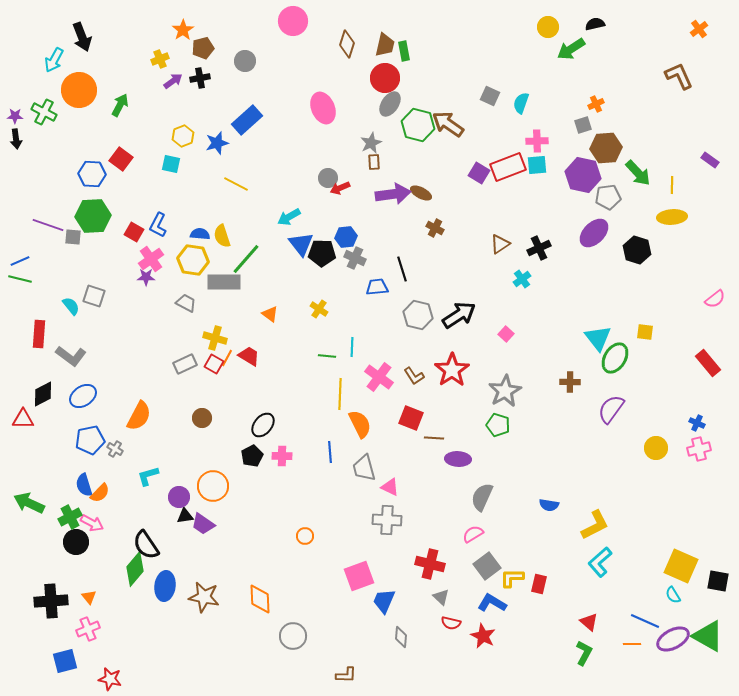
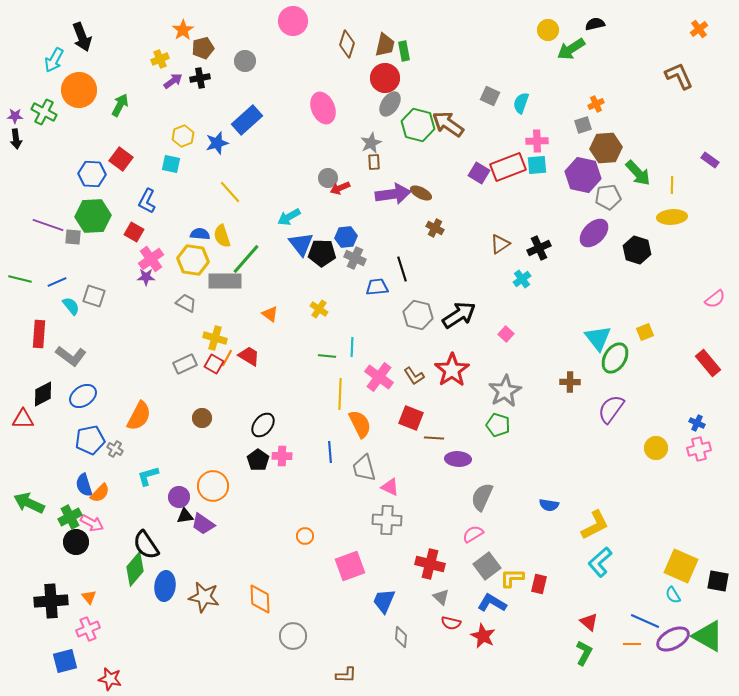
yellow circle at (548, 27): moved 3 px down
yellow line at (236, 184): moved 6 px left, 8 px down; rotated 20 degrees clockwise
blue L-shape at (158, 225): moved 11 px left, 24 px up
blue line at (20, 261): moved 37 px right, 21 px down
gray rectangle at (224, 282): moved 1 px right, 1 px up
yellow square at (645, 332): rotated 30 degrees counterclockwise
black pentagon at (252, 456): moved 6 px right, 4 px down; rotated 10 degrees counterclockwise
pink square at (359, 576): moved 9 px left, 10 px up
